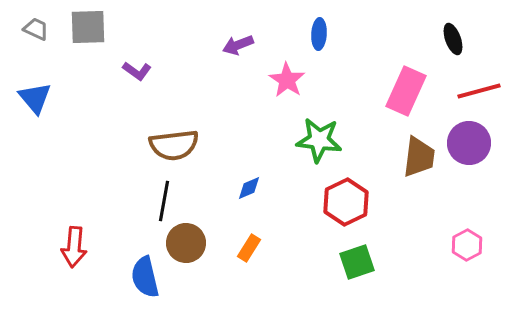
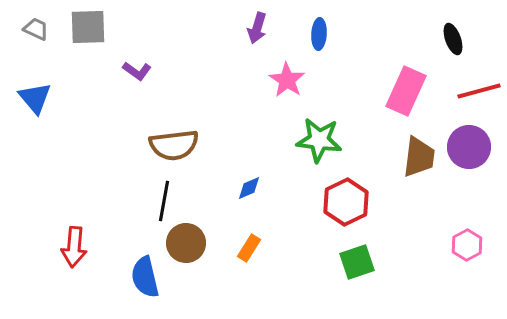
purple arrow: moved 19 px right, 17 px up; rotated 52 degrees counterclockwise
purple circle: moved 4 px down
